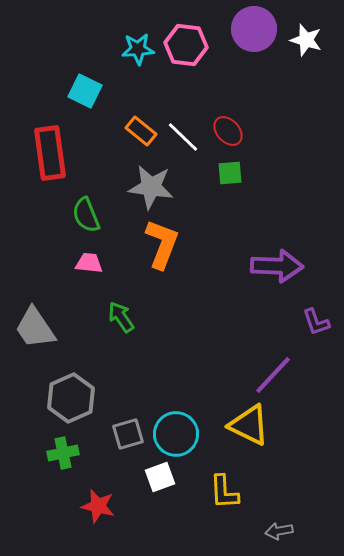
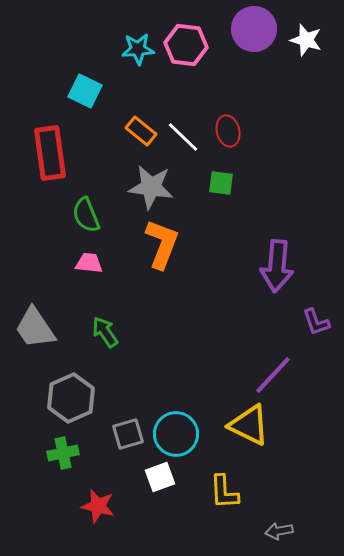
red ellipse: rotated 28 degrees clockwise
green square: moved 9 px left, 10 px down; rotated 12 degrees clockwise
purple arrow: rotated 93 degrees clockwise
green arrow: moved 16 px left, 15 px down
